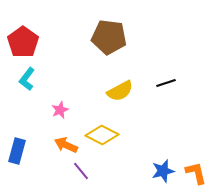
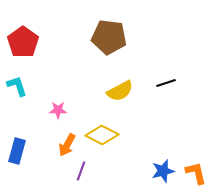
cyan L-shape: moved 10 px left, 7 px down; rotated 125 degrees clockwise
pink star: moved 2 px left; rotated 24 degrees clockwise
orange arrow: moved 1 px right; rotated 85 degrees counterclockwise
purple line: rotated 60 degrees clockwise
